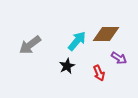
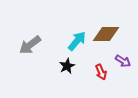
purple arrow: moved 4 px right, 3 px down
red arrow: moved 2 px right, 1 px up
